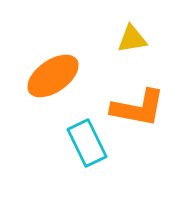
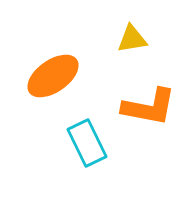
orange L-shape: moved 11 px right, 1 px up
